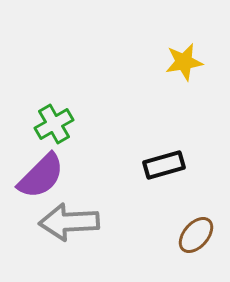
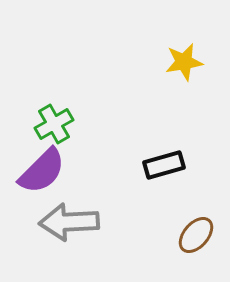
purple semicircle: moved 1 px right, 5 px up
